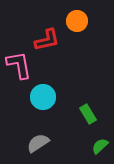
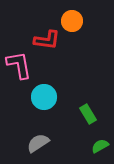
orange circle: moved 5 px left
red L-shape: rotated 20 degrees clockwise
cyan circle: moved 1 px right
green semicircle: rotated 12 degrees clockwise
